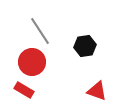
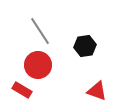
red circle: moved 6 px right, 3 px down
red rectangle: moved 2 px left
